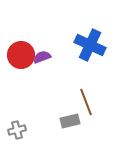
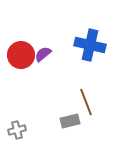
blue cross: rotated 12 degrees counterclockwise
purple semicircle: moved 1 px right, 3 px up; rotated 18 degrees counterclockwise
